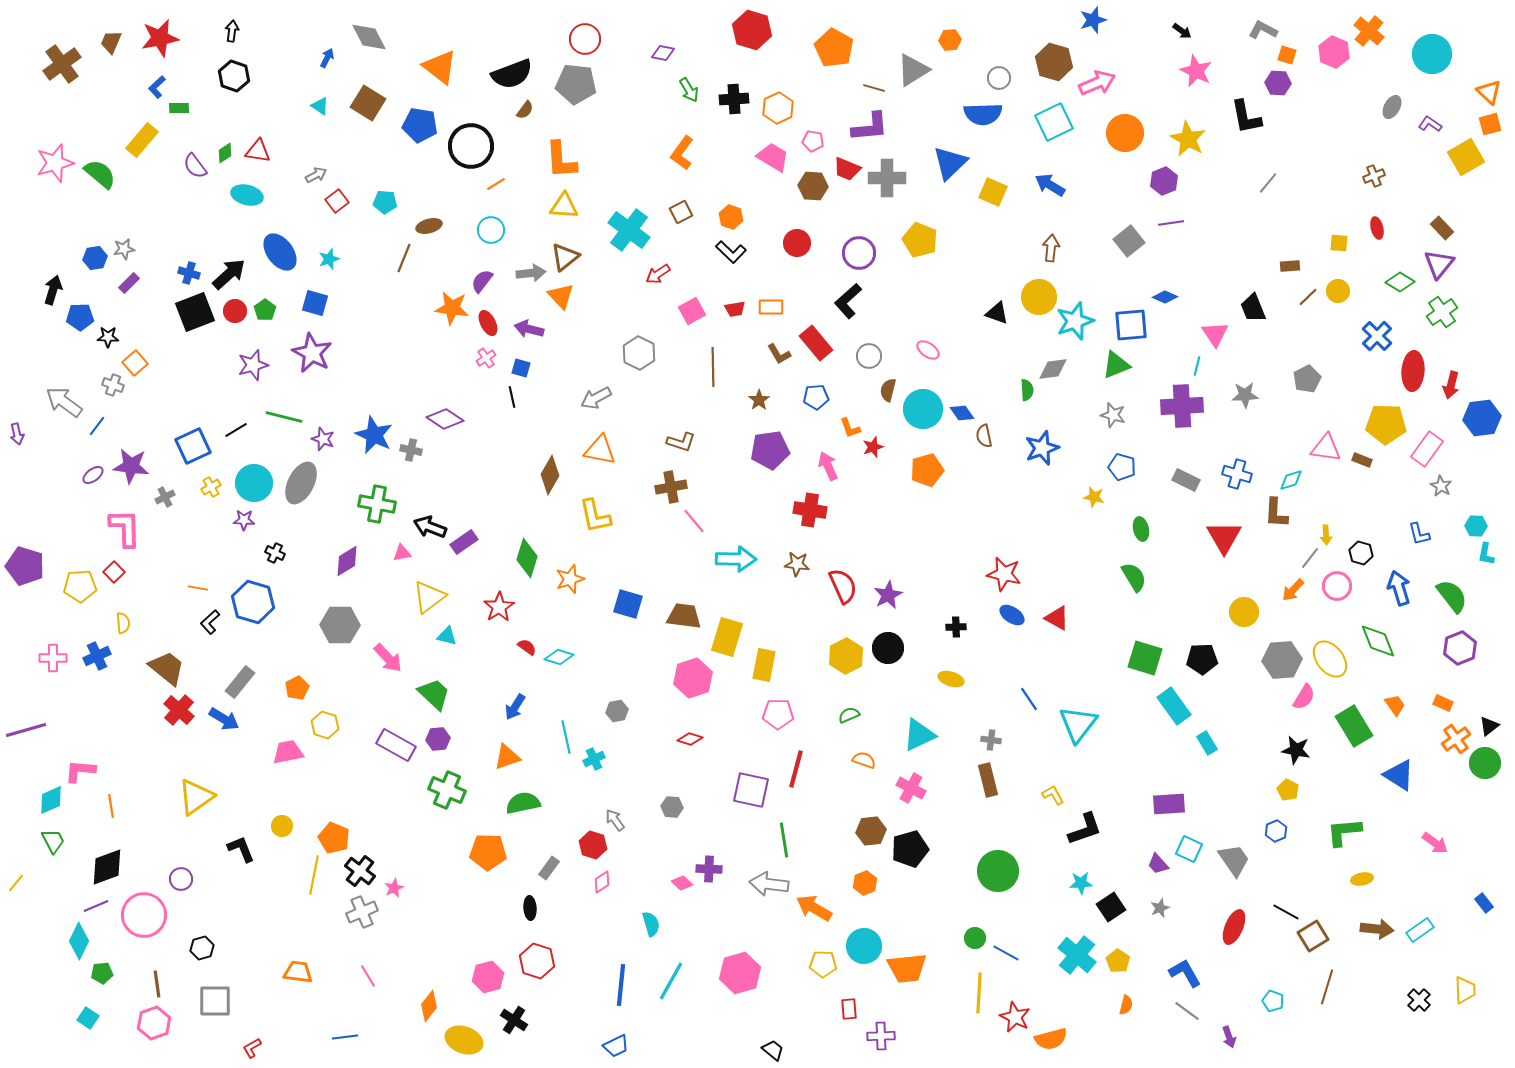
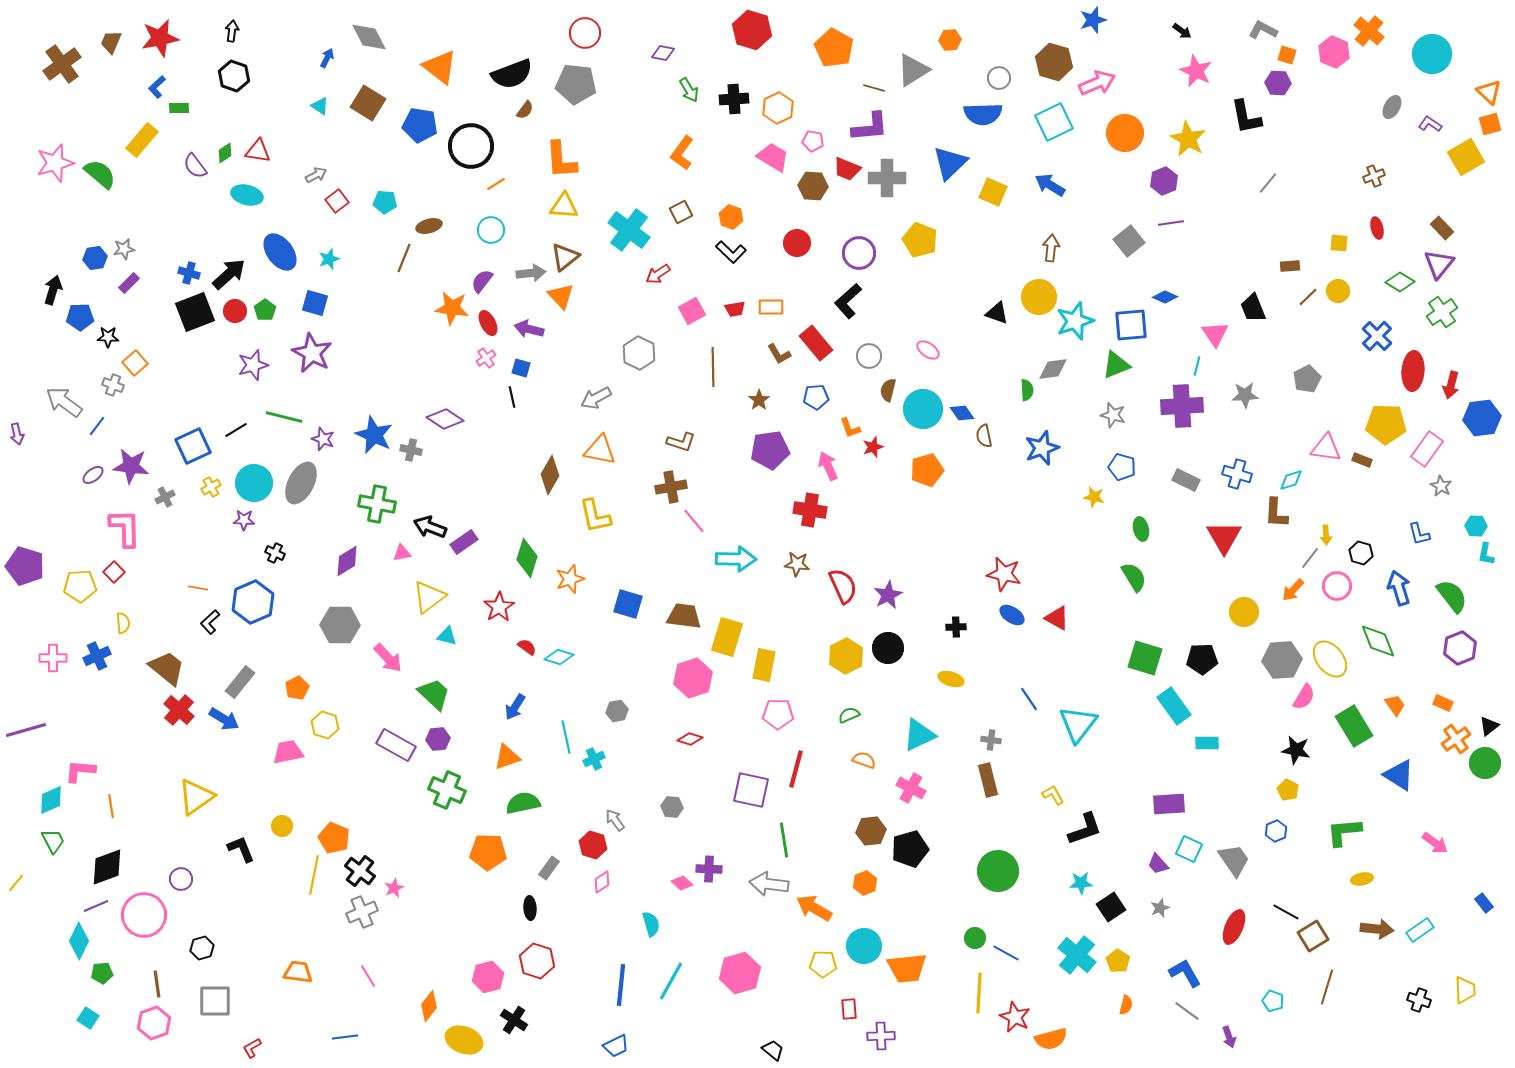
red circle at (585, 39): moved 6 px up
blue hexagon at (253, 602): rotated 21 degrees clockwise
cyan rectangle at (1207, 743): rotated 60 degrees counterclockwise
black cross at (1419, 1000): rotated 25 degrees counterclockwise
